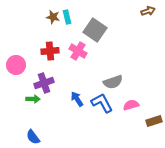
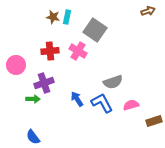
cyan rectangle: rotated 24 degrees clockwise
